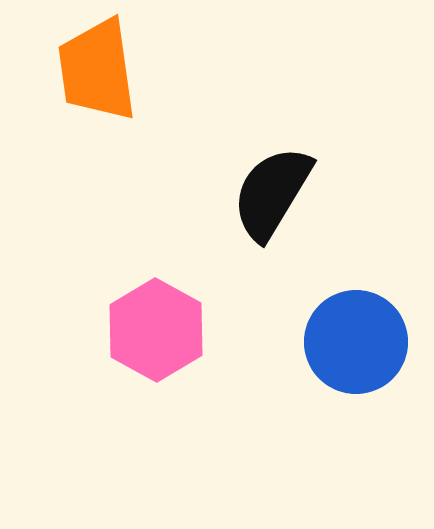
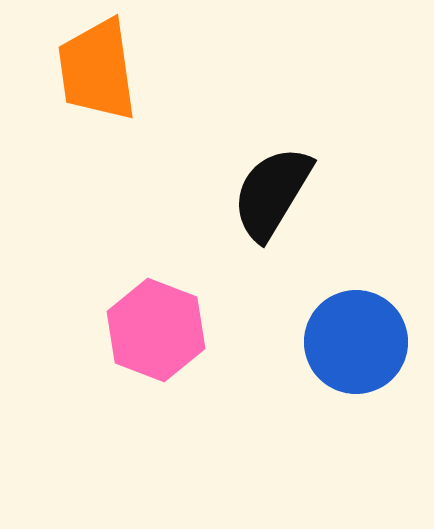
pink hexagon: rotated 8 degrees counterclockwise
